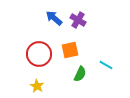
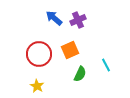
purple cross: rotated 35 degrees clockwise
orange square: rotated 12 degrees counterclockwise
cyan line: rotated 32 degrees clockwise
